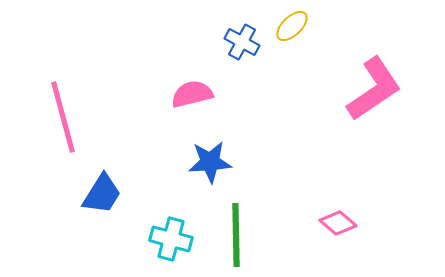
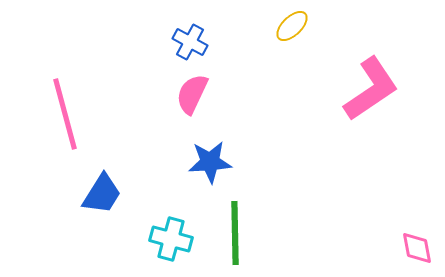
blue cross: moved 52 px left
pink L-shape: moved 3 px left
pink semicircle: rotated 51 degrees counterclockwise
pink line: moved 2 px right, 3 px up
pink diamond: moved 79 px right, 25 px down; rotated 39 degrees clockwise
green line: moved 1 px left, 2 px up
